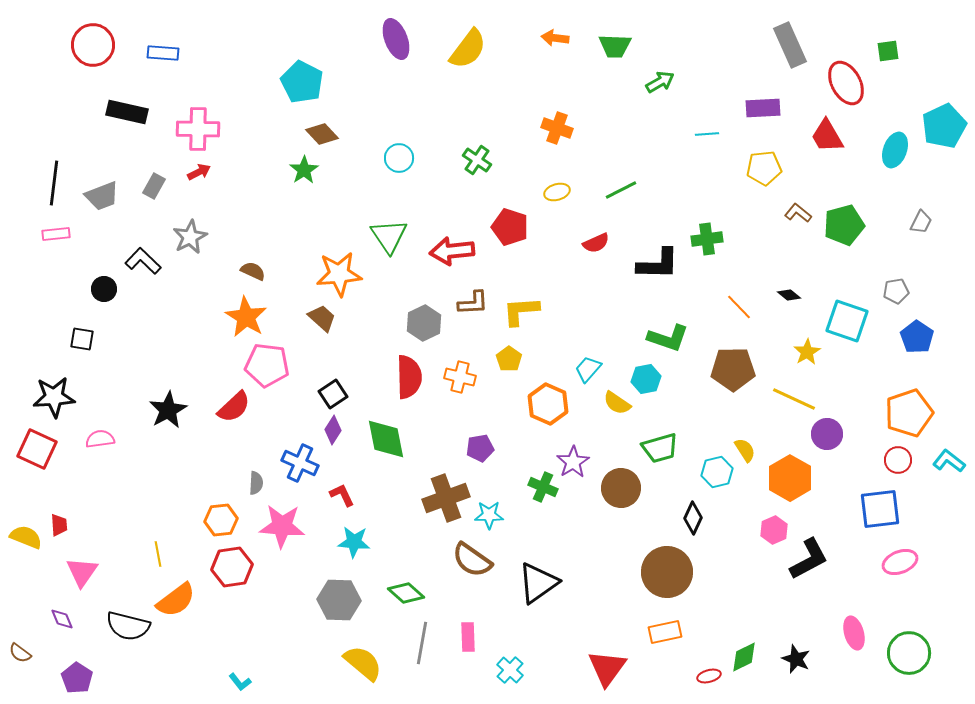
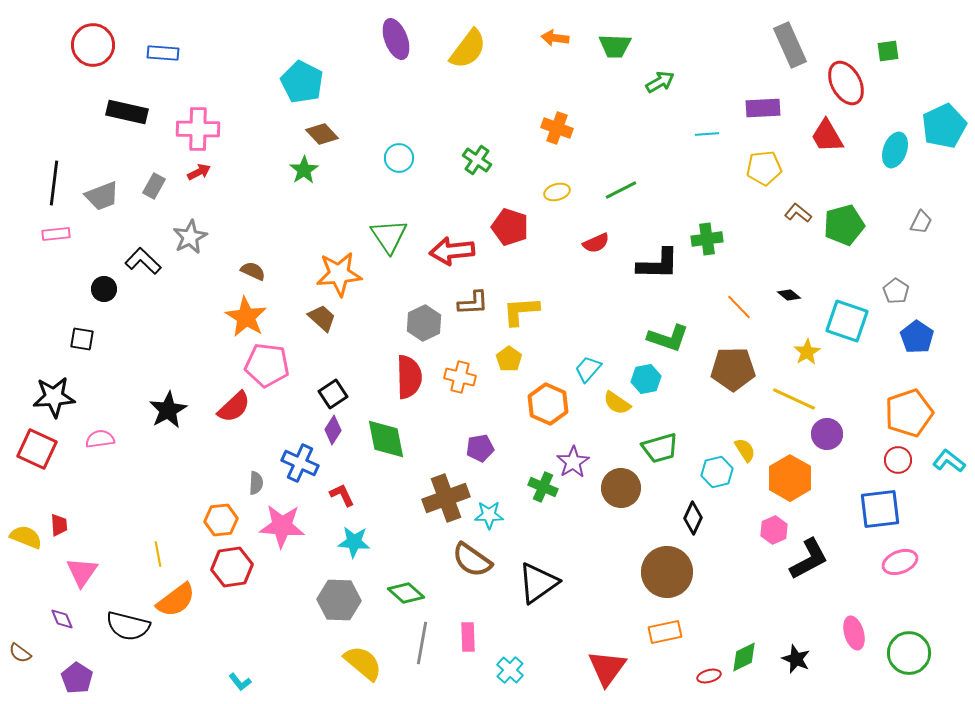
gray pentagon at (896, 291): rotated 30 degrees counterclockwise
